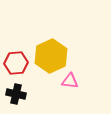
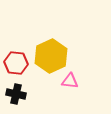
red hexagon: rotated 10 degrees clockwise
